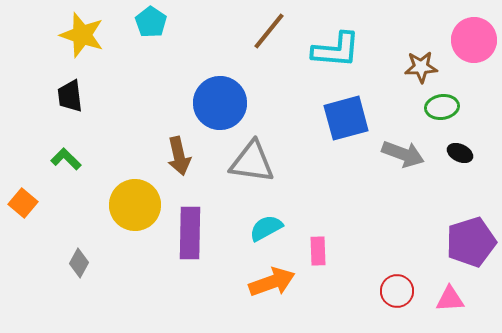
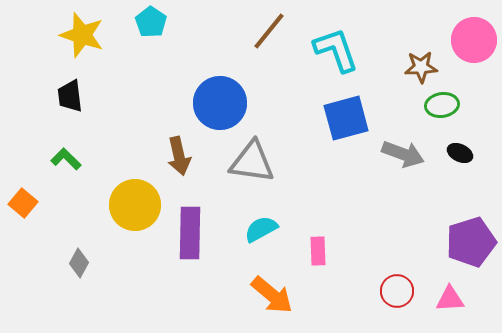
cyan L-shape: rotated 114 degrees counterclockwise
green ellipse: moved 2 px up
cyan semicircle: moved 5 px left, 1 px down
orange arrow: moved 13 px down; rotated 60 degrees clockwise
